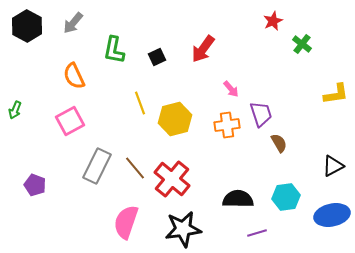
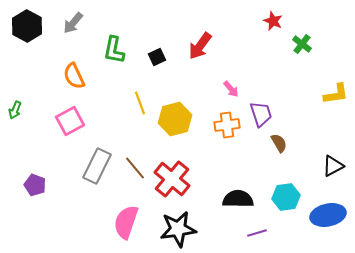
red star: rotated 24 degrees counterclockwise
red arrow: moved 3 px left, 3 px up
blue ellipse: moved 4 px left
black star: moved 5 px left
